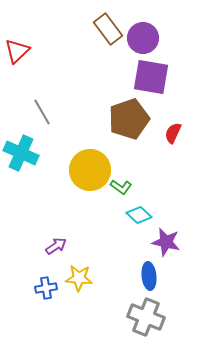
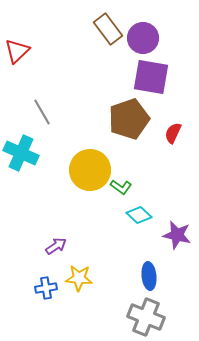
purple star: moved 11 px right, 7 px up
